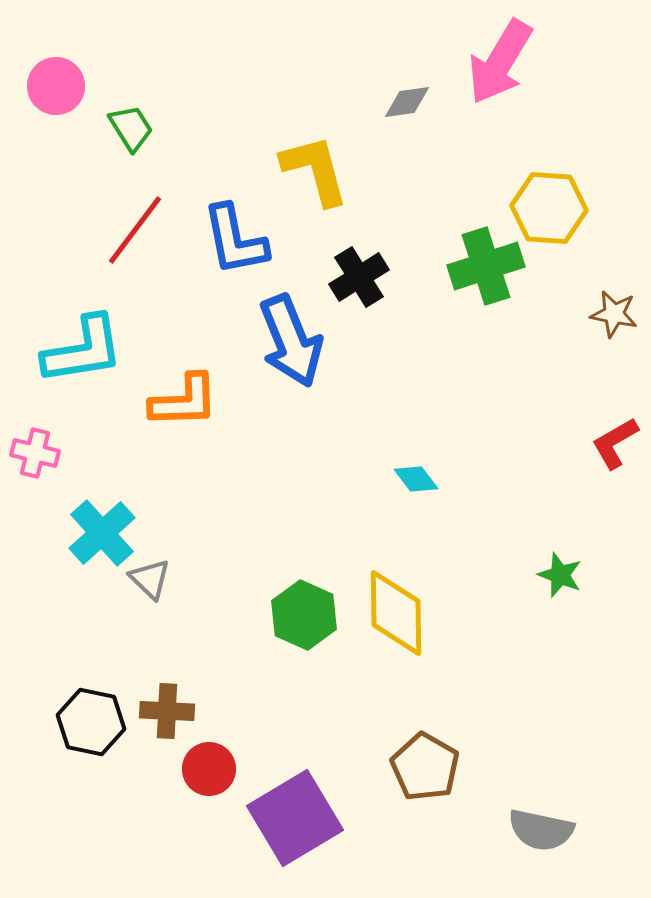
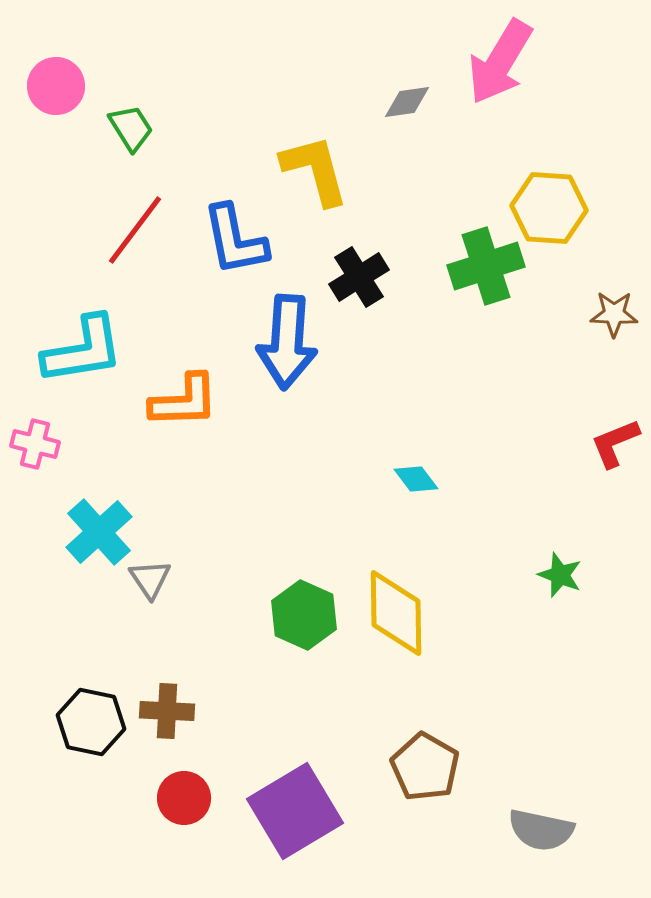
brown star: rotated 9 degrees counterclockwise
blue arrow: moved 4 px left, 1 px down; rotated 26 degrees clockwise
red L-shape: rotated 8 degrees clockwise
pink cross: moved 9 px up
cyan cross: moved 3 px left, 1 px up
gray triangle: rotated 12 degrees clockwise
red circle: moved 25 px left, 29 px down
purple square: moved 7 px up
